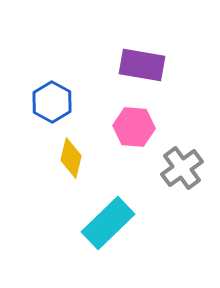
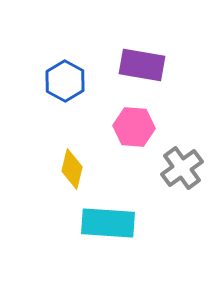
blue hexagon: moved 13 px right, 21 px up
yellow diamond: moved 1 px right, 11 px down
cyan rectangle: rotated 48 degrees clockwise
